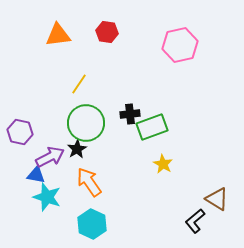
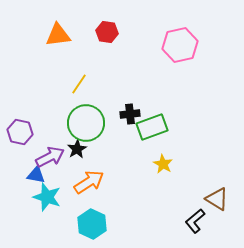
orange arrow: rotated 92 degrees clockwise
